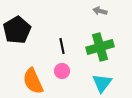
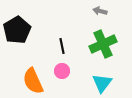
green cross: moved 3 px right, 3 px up; rotated 8 degrees counterclockwise
